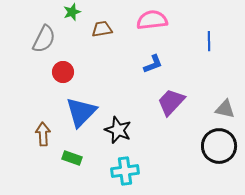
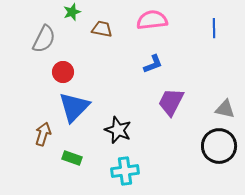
brown trapezoid: rotated 20 degrees clockwise
blue line: moved 5 px right, 13 px up
purple trapezoid: rotated 16 degrees counterclockwise
blue triangle: moved 7 px left, 5 px up
brown arrow: rotated 20 degrees clockwise
